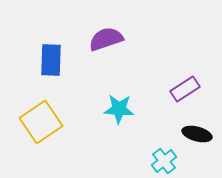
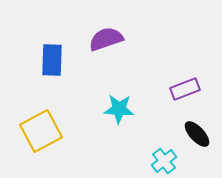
blue rectangle: moved 1 px right
purple rectangle: rotated 12 degrees clockwise
yellow square: moved 9 px down; rotated 6 degrees clockwise
black ellipse: rotated 32 degrees clockwise
